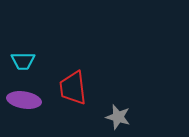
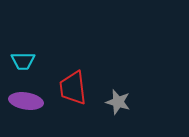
purple ellipse: moved 2 px right, 1 px down
gray star: moved 15 px up
